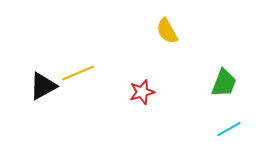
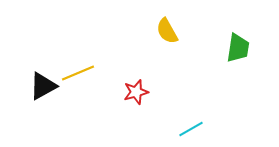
green trapezoid: moved 14 px right, 35 px up; rotated 12 degrees counterclockwise
red star: moved 6 px left
cyan line: moved 38 px left
